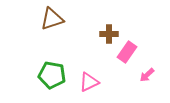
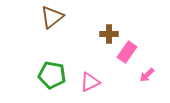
brown triangle: moved 2 px up; rotated 20 degrees counterclockwise
pink triangle: moved 1 px right
